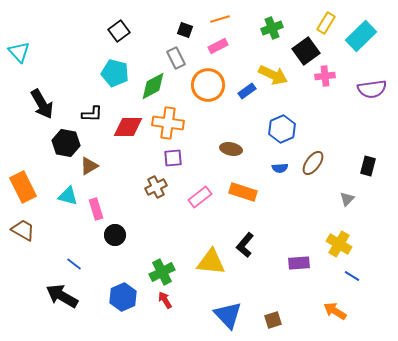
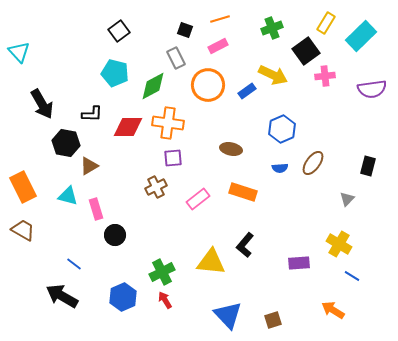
pink rectangle at (200, 197): moved 2 px left, 2 px down
orange arrow at (335, 311): moved 2 px left, 1 px up
